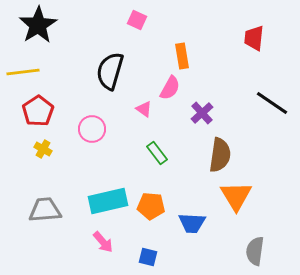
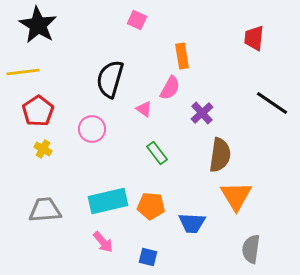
black star: rotated 9 degrees counterclockwise
black semicircle: moved 8 px down
gray semicircle: moved 4 px left, 2 px up
